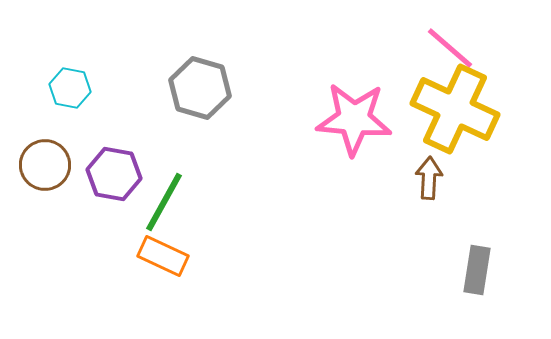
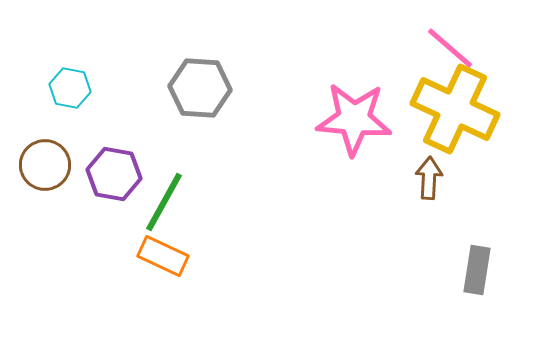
gray hexagon: rotated 12 degrees counterclockwise
